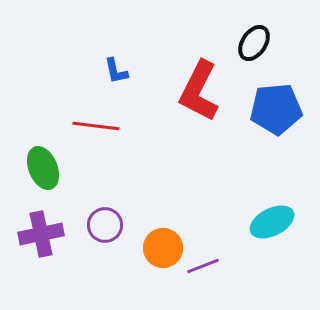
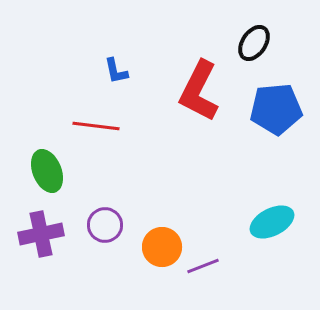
green ellipse: moved 4 px right, 3 px down
orange circle: moved 1 px left, 1 px up
